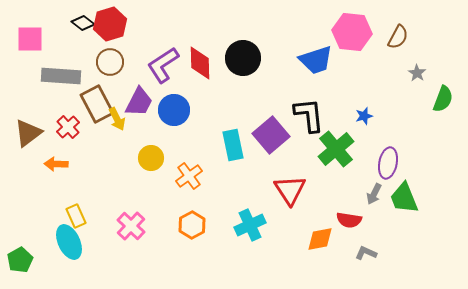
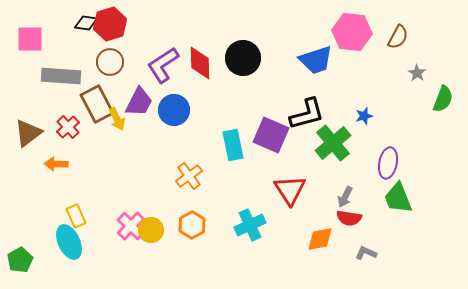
black diamond: moved 3 px right; rotated 30 degrees counterclockwise
black L-shape: moved 2 px left, 1 px up; rotated 81 degrees clockwise
purple square: rotated 27 degrees counterclockwise
green cross: moved 3 px left, 6 px up
yellow circle: moved 72 px down
gray arrow: moved 29 px left, 3 px down
green trapezoid: moved 6 px left
red semicircle: moved 2 px up
